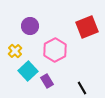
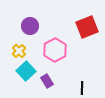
yellow cross: moved 4 px right
cyan square: moved 2 px left
black line: rotated 32 degrees clockwise
